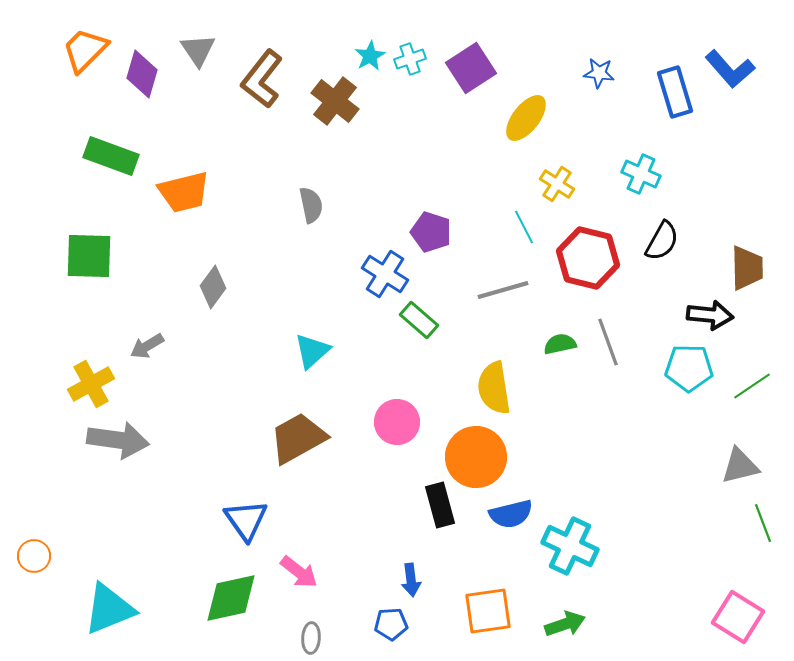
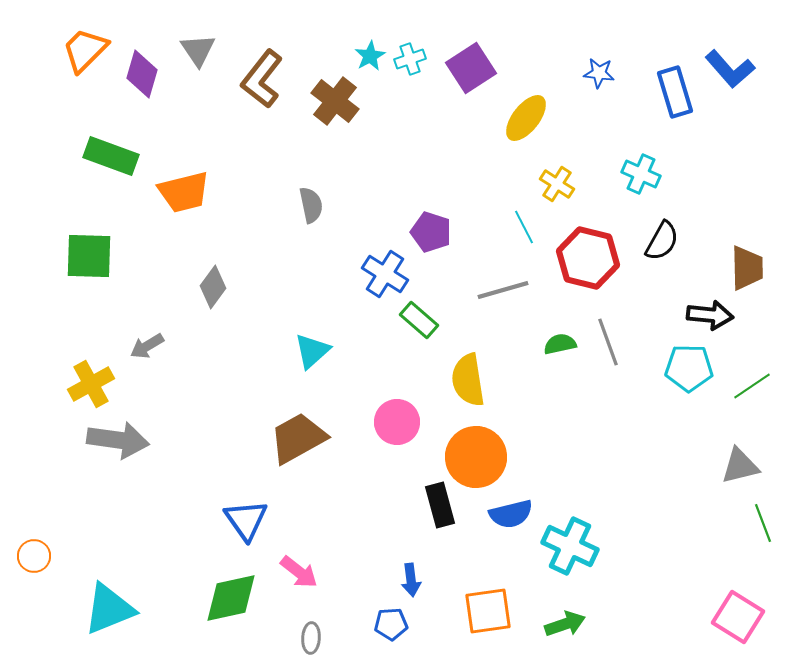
yellow semicircle at (494, 388): moved 26 px left, 8 px up
